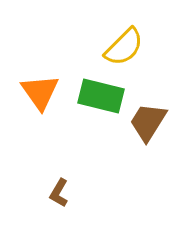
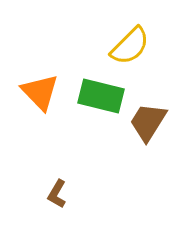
yellow semicircle: moved 6 px right, 1 px up
orange triangle: rotated 9 degrees counterclockwise
brown L-shape: moved 2 px left, 1 px down
